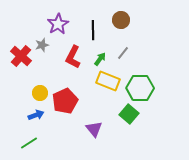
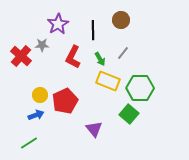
gray star: rotated 16 degrees clockwise
green arrow: rotated 112 degrees clockwise
yellow circle: moved 2 px down
